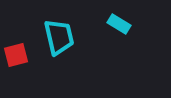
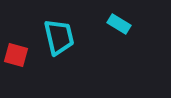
red square: rotated 30 degrees clockwise
